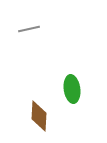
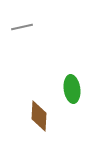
gray line: moved 7 px left, 2 px up
